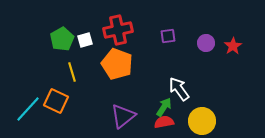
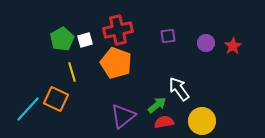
orange pentagon: moved 1 px left, 1 px up
orange square: moved 2 px up
green arrow: moved 7 px left, 2 px up; rotated 18 degrees clockwise
